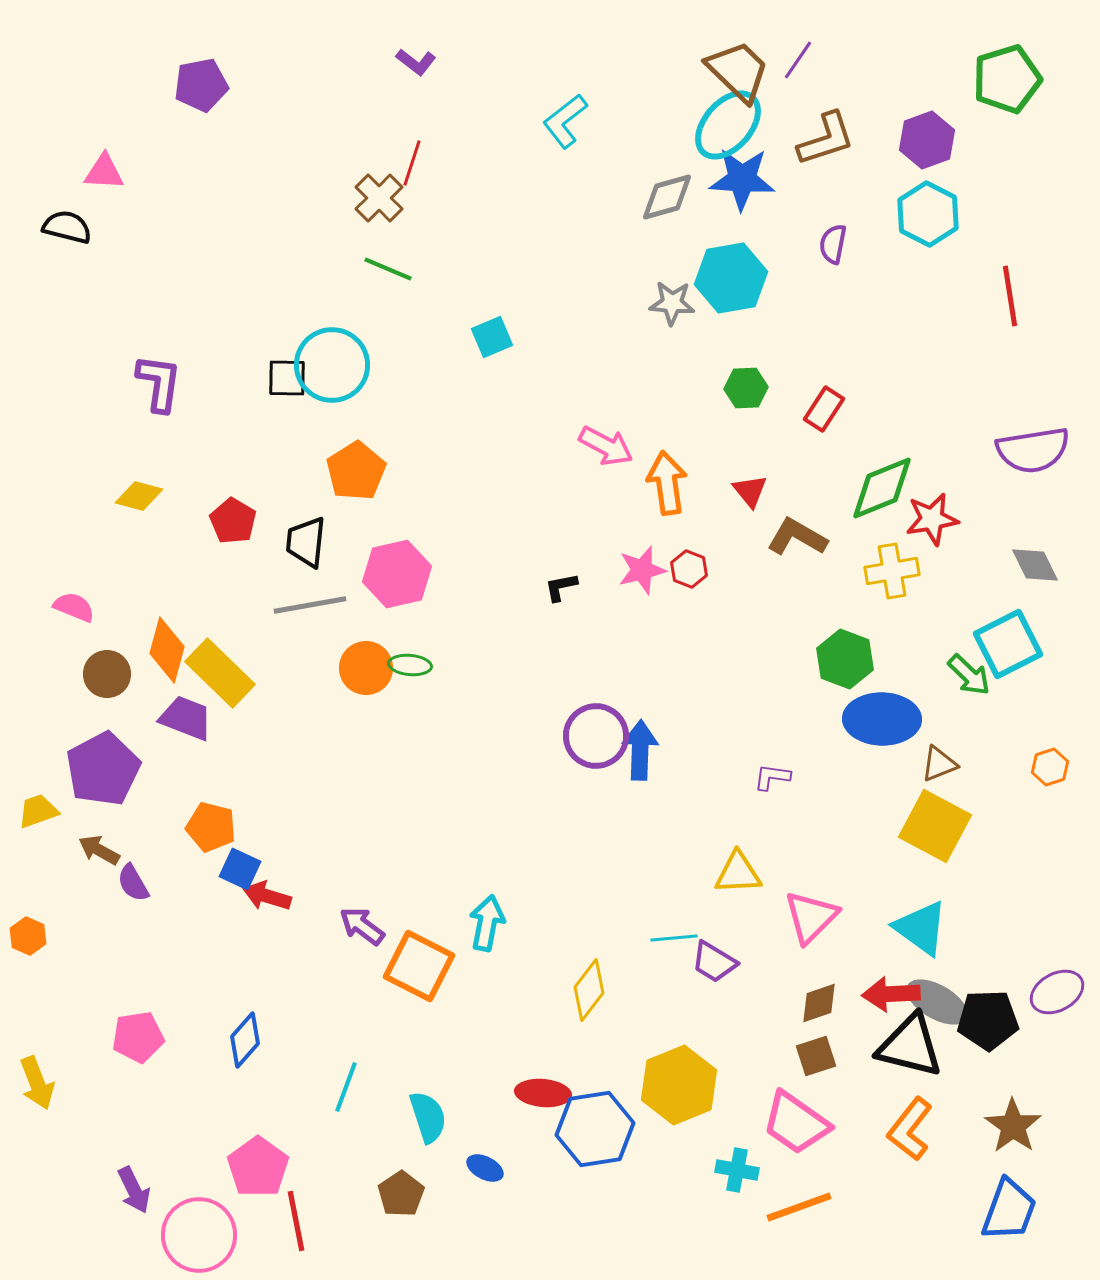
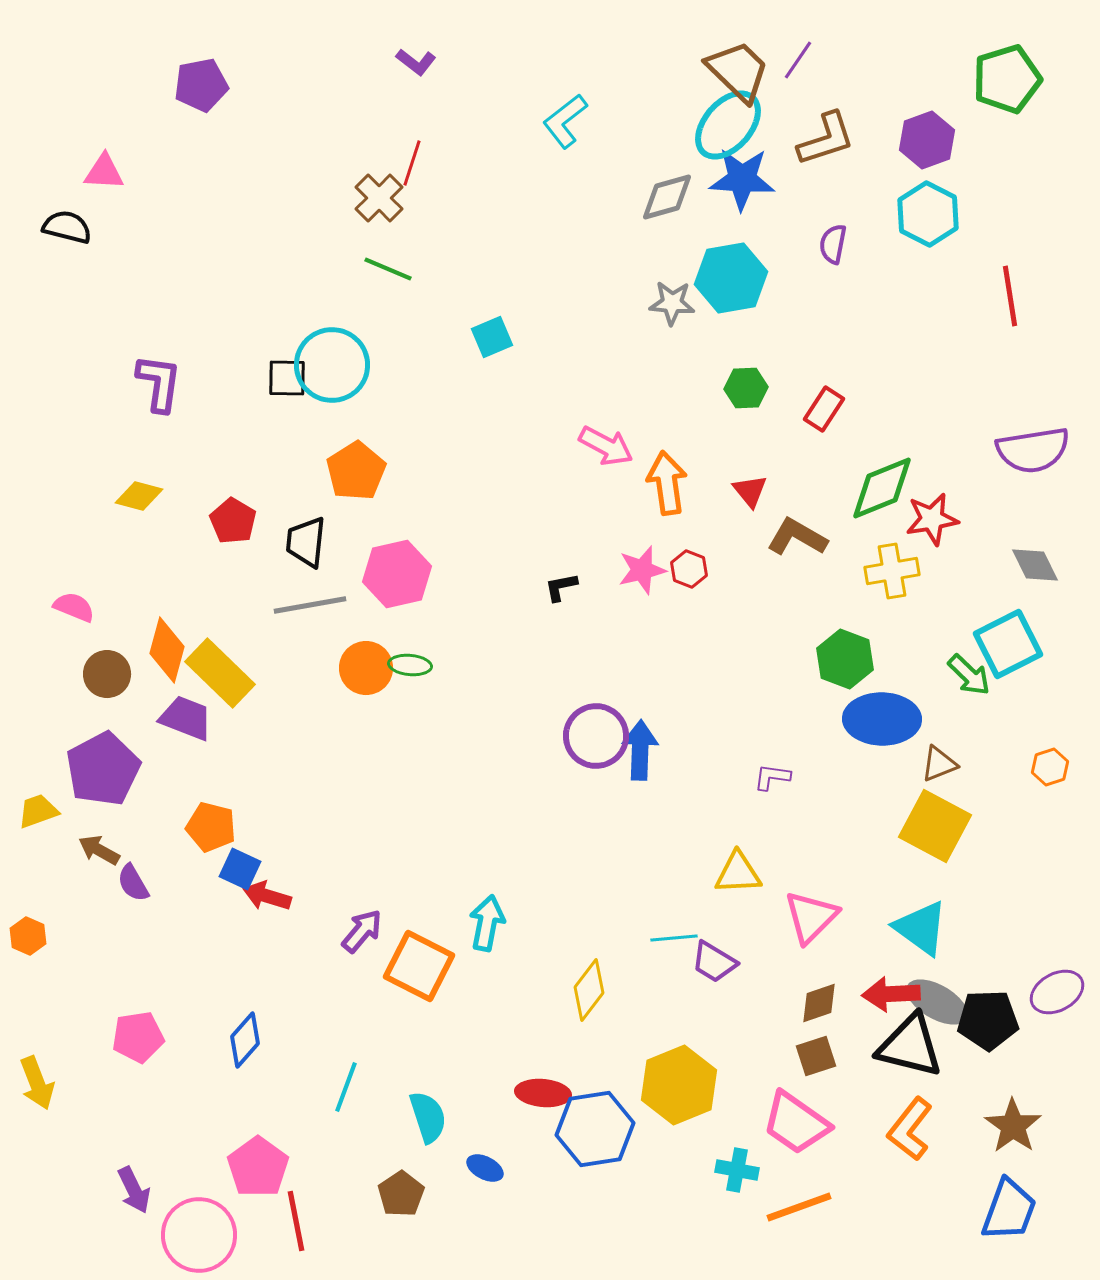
purple arrow at (362, 926): moved 5 px down; rotated 93 degrees clockwise
